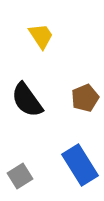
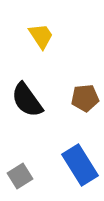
brown pentagon: rotated 16 degrees clockwise
